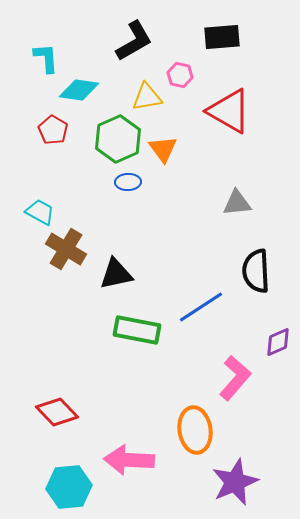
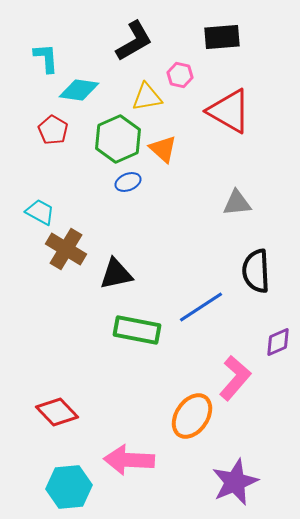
orange triangle: rotated 12 degrees counterclockwise
blue ellipse: rotated 20 degrees counterclockwise
orange ellipse: moved 3 px left, 14 px up; rotated 42 degrees clockwise
